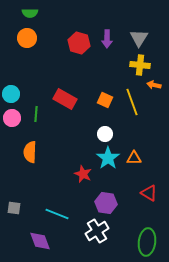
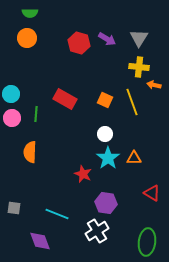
purple arrow: rotated 60 degrees counterclockwise
yellow cross: moved 1 px left, 2 px down
red triangle: moved 3 px right
